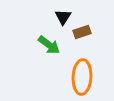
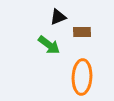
black triangle: moved 5 px left; rotated 36 degrees clockwise
brown rectangle: rotated 18 degrees clockwise
